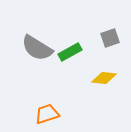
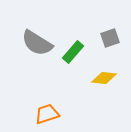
gray semicircle: moved 5 px up
green rectangle: moved 3 px right; rotated 20 degrees counterclockwise
